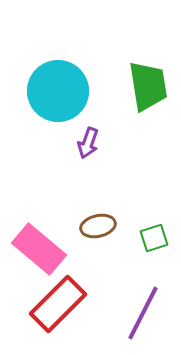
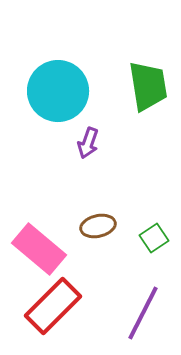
green square: rotated 16 degrees counterclockwise
red rectangle: moved 5 px left, 2 px down
